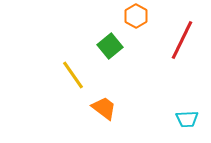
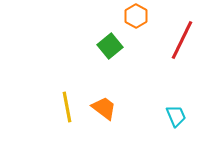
yellow line: moved 6 px left, 32 px down; rotated 24 degrees clockwise
cyan trapezoid: moved 11 px left, 3 px up; rotated 110 degrees counterclockwise
